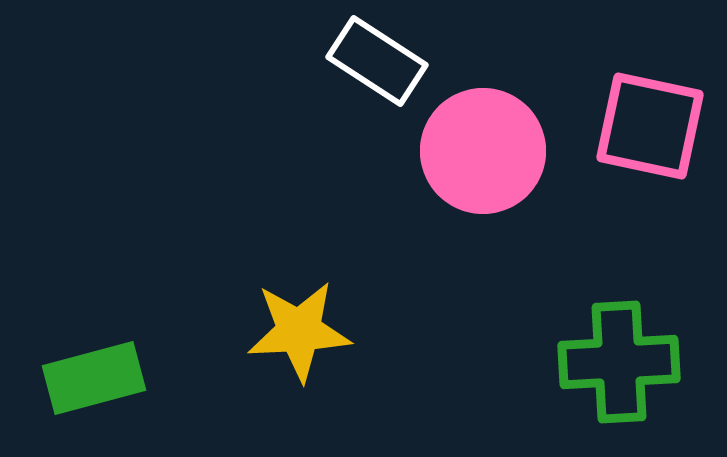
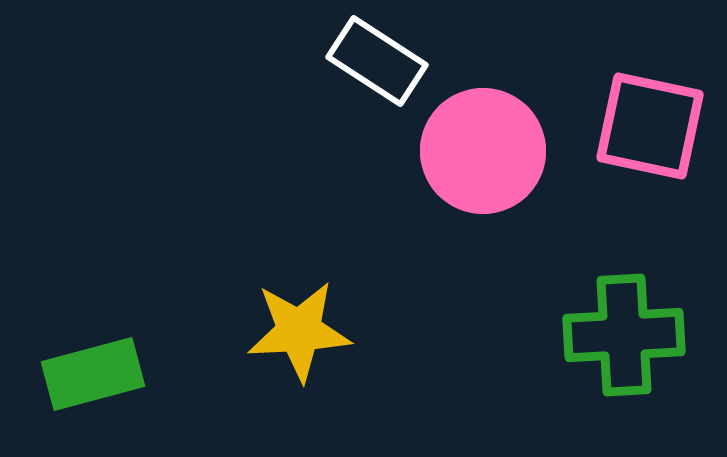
green cross: moved 5 px right, 27 px up
green rectangle: moved 1 px left, 4 px up
